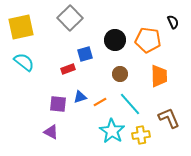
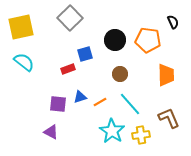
orange trapezoid: moved 7 px right, 1 px up
